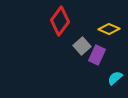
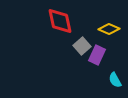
red diamond: rotated 48 degrees counterclockwise
cyan semicircle: moved 2 px down; rotated 77 degrees counterclockwise
